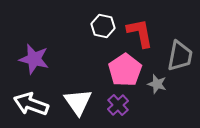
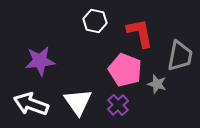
white hexagon: moved 8 px left, 5 px up
purple star: moved 6 px right, 2 px down; rotated 20 degrees counterclockwise
pink pentagon: rotated 16 degrees counterclockwise
